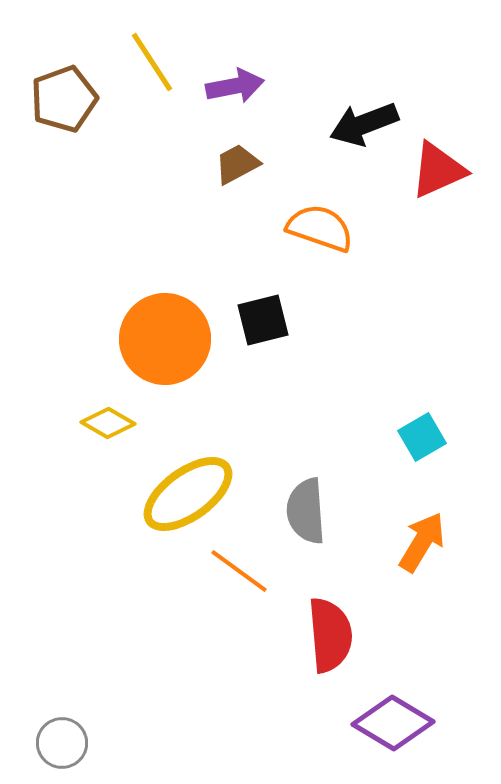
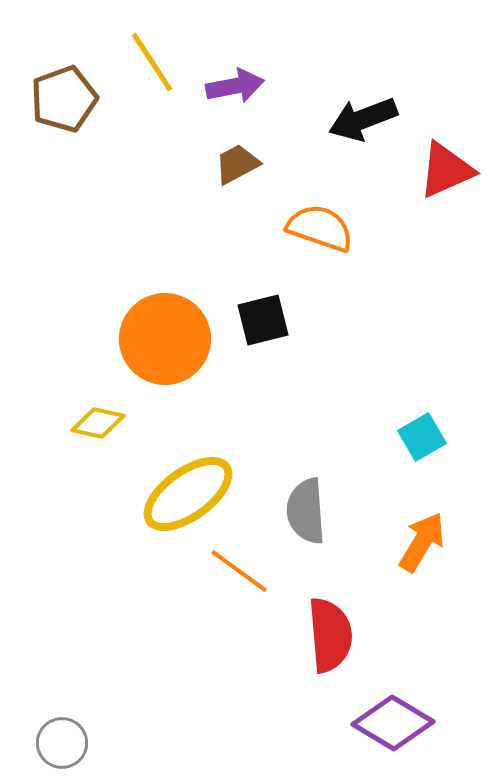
black arrow: moved 1 px left, 5 px up
red triangle: moved 8 px right
yellow diamond: moved 10 px left; rotated 18 degrees counterclockwise
